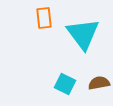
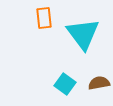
cyan square: rotated 10 degrees clockwise
